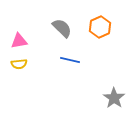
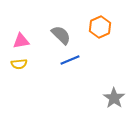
gray semicircle: moved 1 px left, 7 px down
pink triangle: moved 2 px right
blue line: rotated 36 degrees counterclockwise
